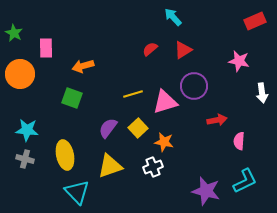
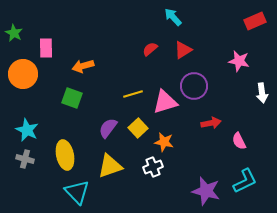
orange circle: moved 3 px right
red arrow: moved 6 px left, 3 px down
cyan star: rotated 20 degrees clockwise
pink semicircle: rotated 30 degrees counterclockwise
